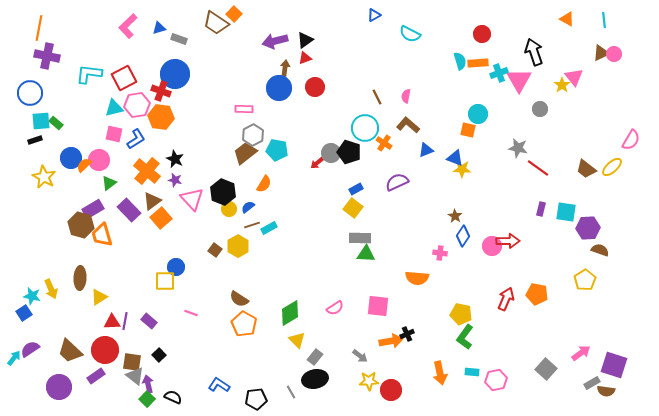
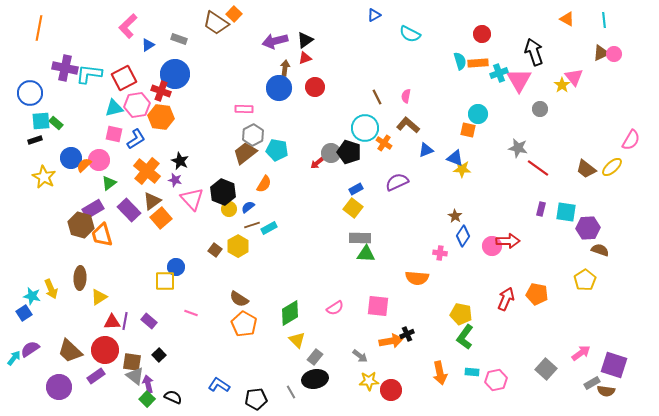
blue triangle at (159, 28): moved 11 px left, 17 px down; rotated 16 degrees counterclockwise
purple cross at (47, 56): moved 18 px right, 12 px down
black star at (175, 159): moved 5 px right, 2 px down
